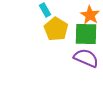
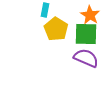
cyan rectangle: rotated 40 degrees clockwise
